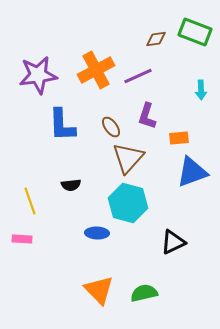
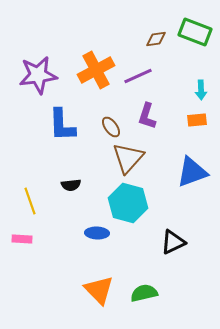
orange rectangle: moved 18 px right, 18 px up
